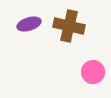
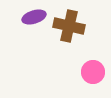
purple ellipse: moved 5 px right, 7 px up
